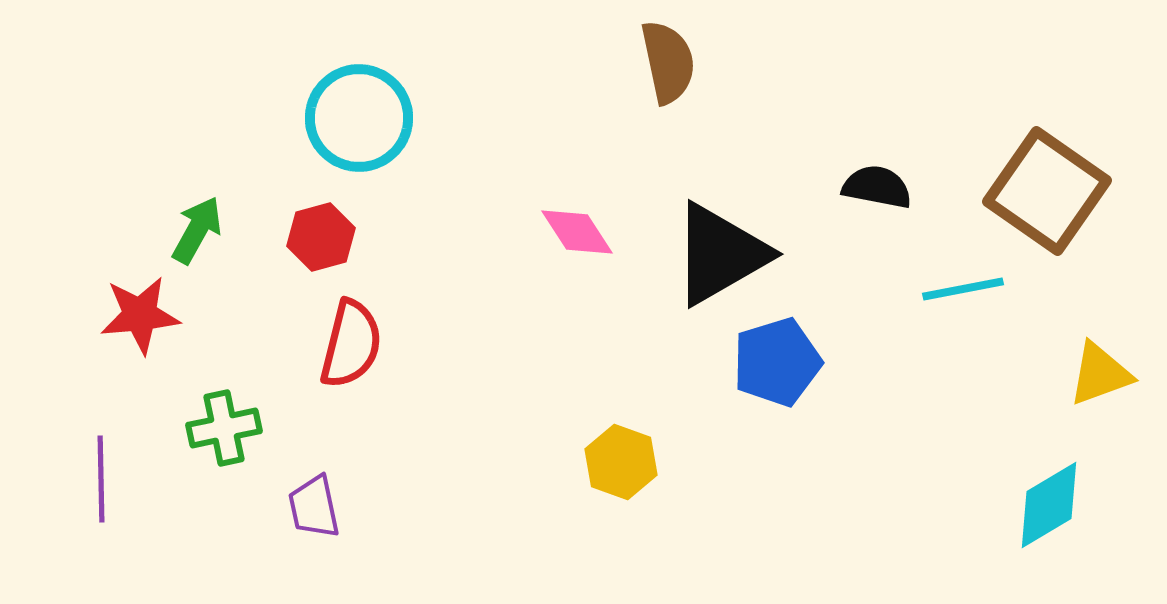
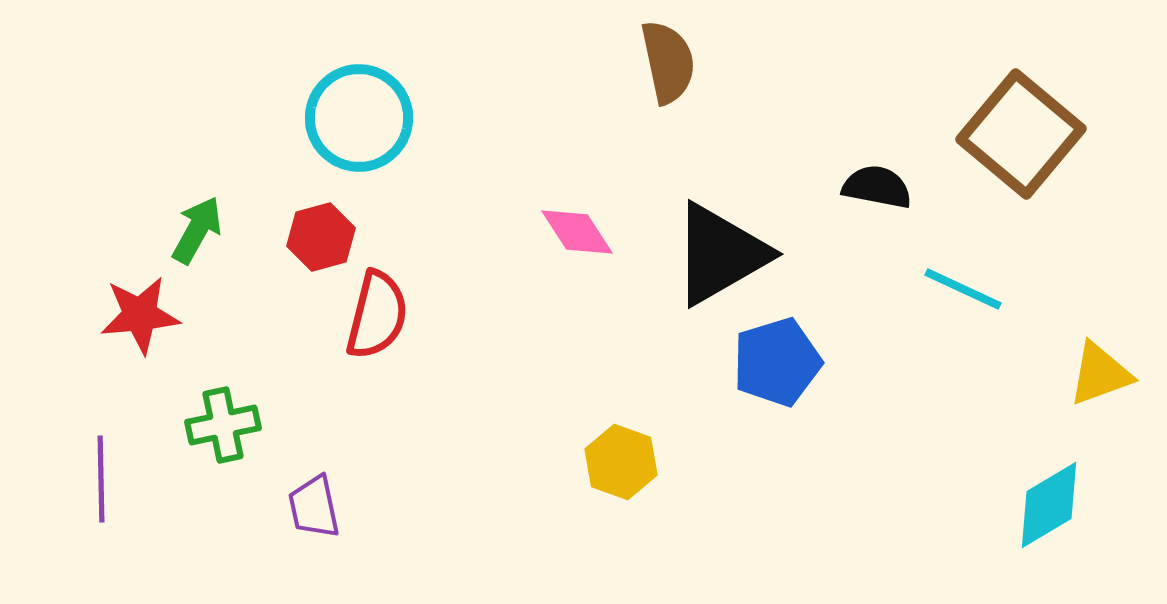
brown square: moved 26 px left, 57 px up; rotated 5 degrees clockwise
cyan line: rotated 36 degrees clockwise
red semicircle: moved 26 px right, 29 px up
green cross: moved 1 px left, 3 px up
